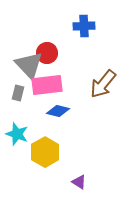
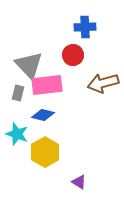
blue cross: moved 1 px right, 1 px down
red circle: moved 26 px right, 2 px down
brown arrow: moved 1 px up; rotated 36 degrees clockwise
blue diamond: moved 15 px left, 4 px down
